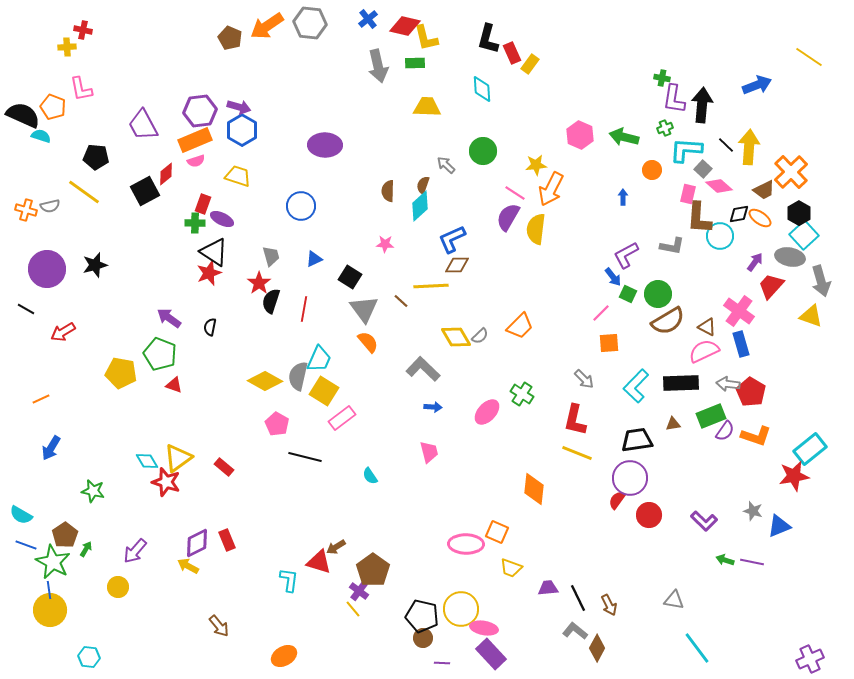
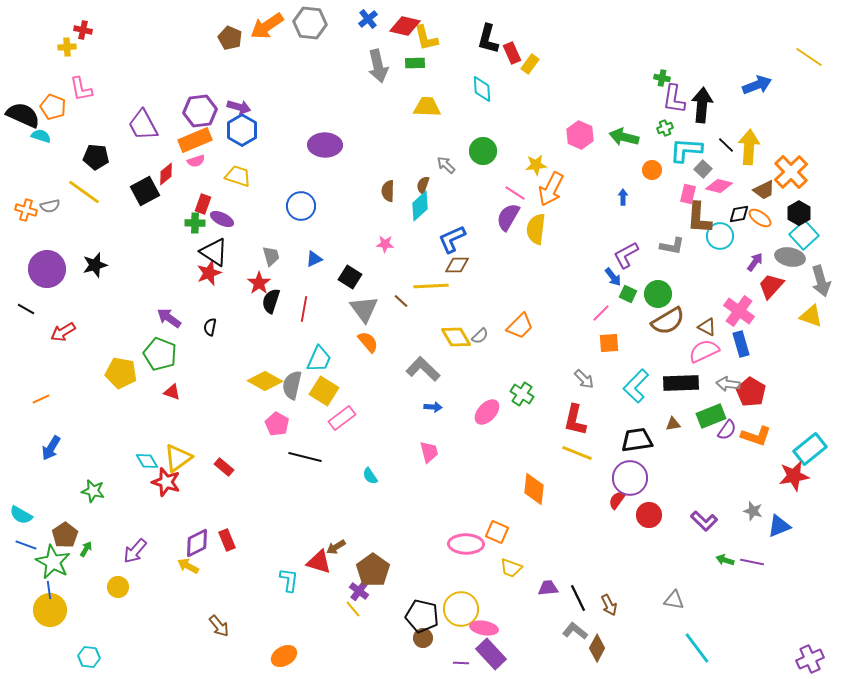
pink diamond at (719, 186): rotated 28 degrees counterclockwise
gray semicircle at (298, 376): moved 6 px left, 9 px down
red triangle at (174, 385): moved 2 px left, 7 px down
purple semicircle at (725, 431): moved 2 px right, 1 px up
purple line at (442, 663): moved 19 px right
